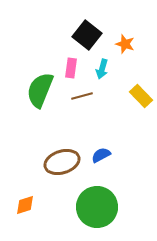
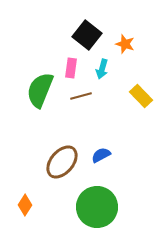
brown line: moved 1 px left
brown ellipse: rotated 32 degrees counterclockwise
orange diamond: rotated 40 degrees counterclockwise
